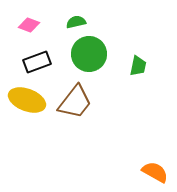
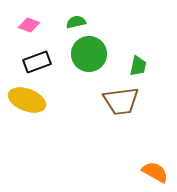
brown trapezoid: moved 46 px right, 1 px up; rotated 45 degrees clockwise
